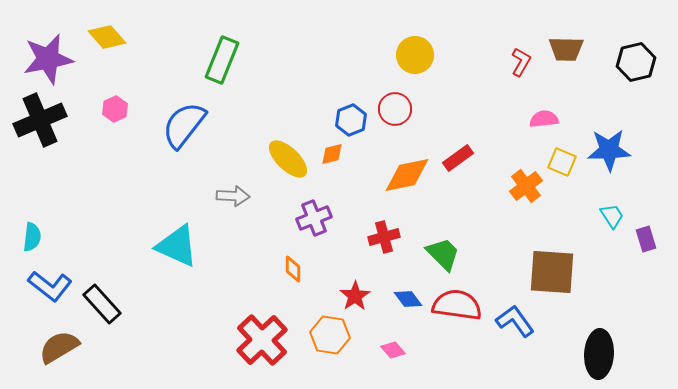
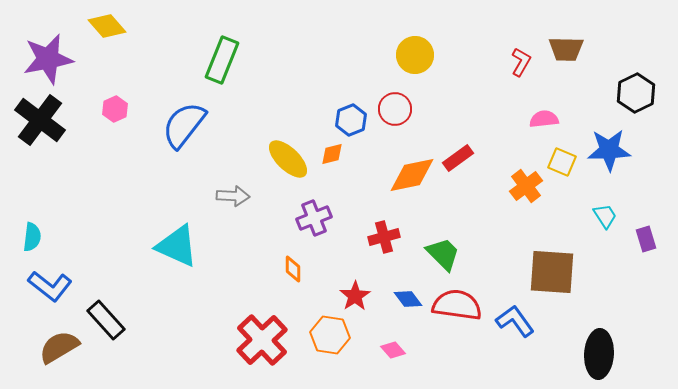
yellow diamond at (107, 37): moved 11 px up
black hexagon at (636, 62): moved 31 px down; rotated 12 degrees counterclockwise
black cross at (40, 120): rotated 30 degrees counterclockwise
orange diamond at (407, 175): moved 5 px right
cyan trapezoid at (612, 216): moved 7 px left
black rectangle at (102, 304): moved 4 px right, 16 px down
